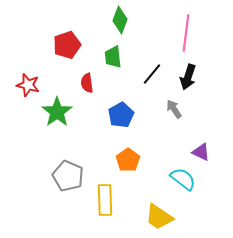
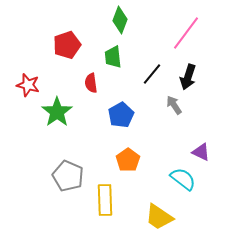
pink line: rotated 30 degrees clockwise
red semicircle: moved 4 px right
gray arrow: moved 4 px up
